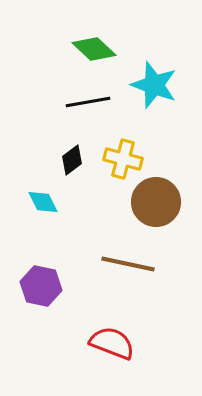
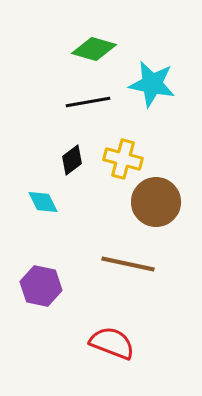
green diamond: rotated 27 degrees counterclockwise
cyan star: moved 2 px left, 1 px up; rotated 9 degrees counterclockwise
